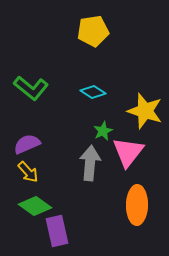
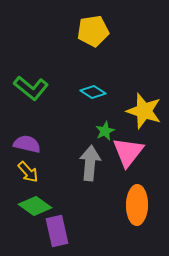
yellow star: moved 1 px left
green star: moved 2 px right
purple semicircle: rotated 36 degrees clockwise
